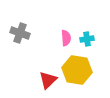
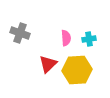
cyan cross: moved 2 px right
yellow hexagon: rotated 12 degrees counterclockwise
red triangle: moved 16 px up
